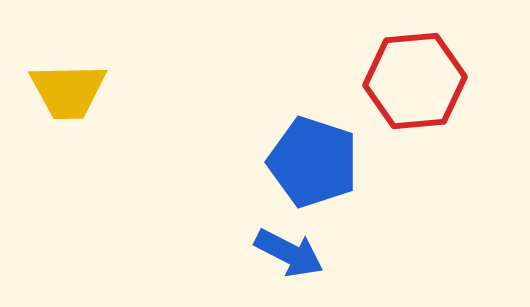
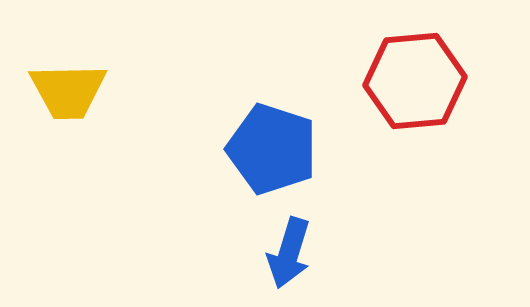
blue pentagon: moved 41 px left, 13 px up
blue arrow: rotated 80 degrees clockwise
